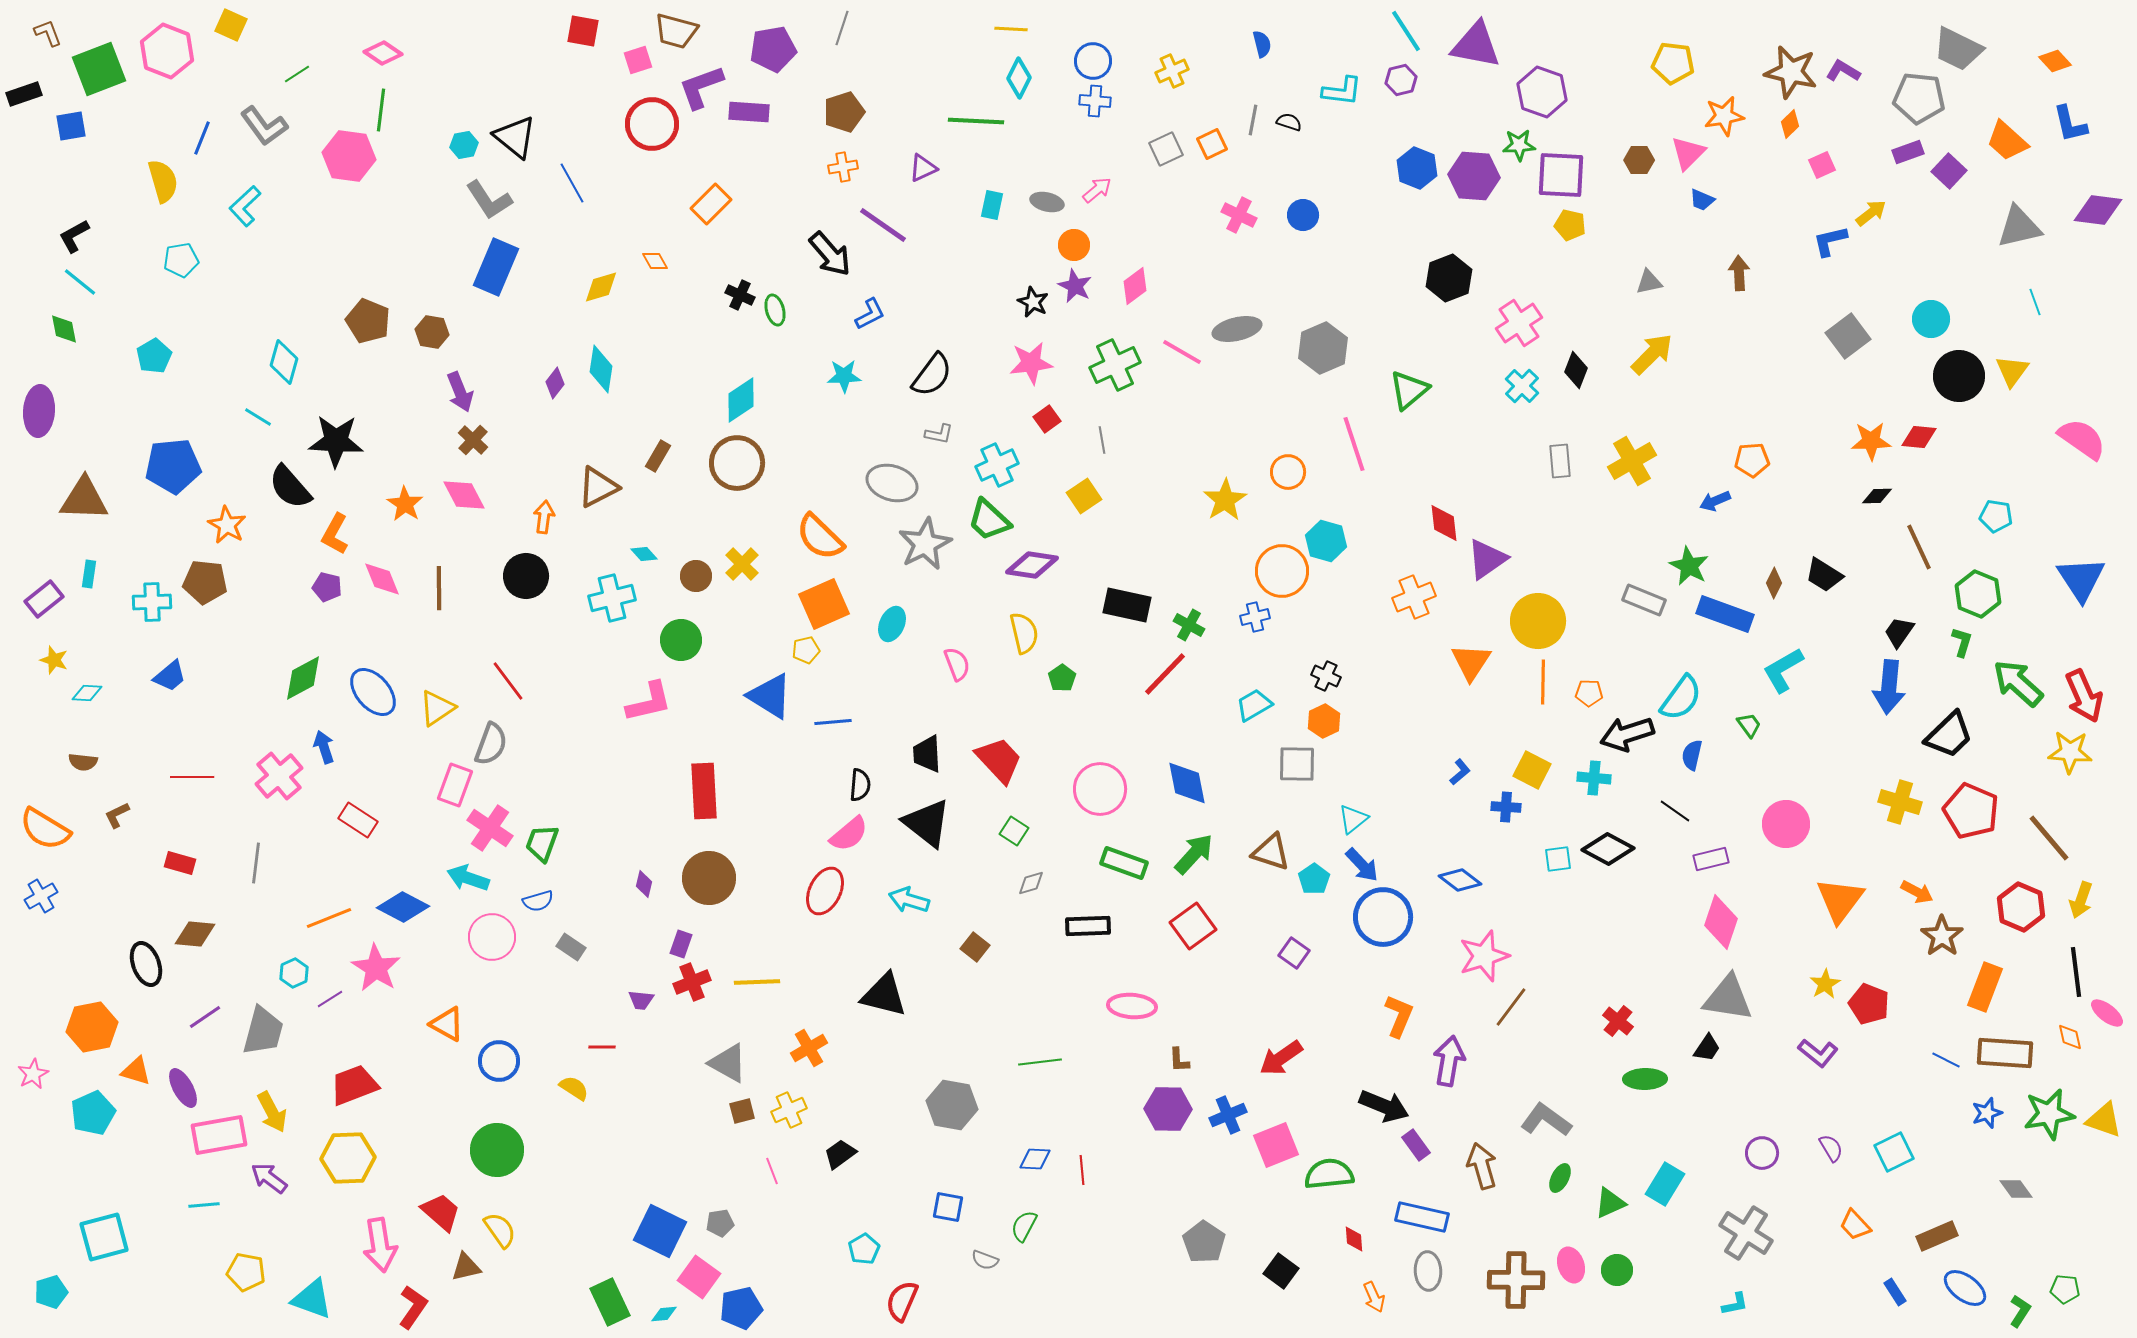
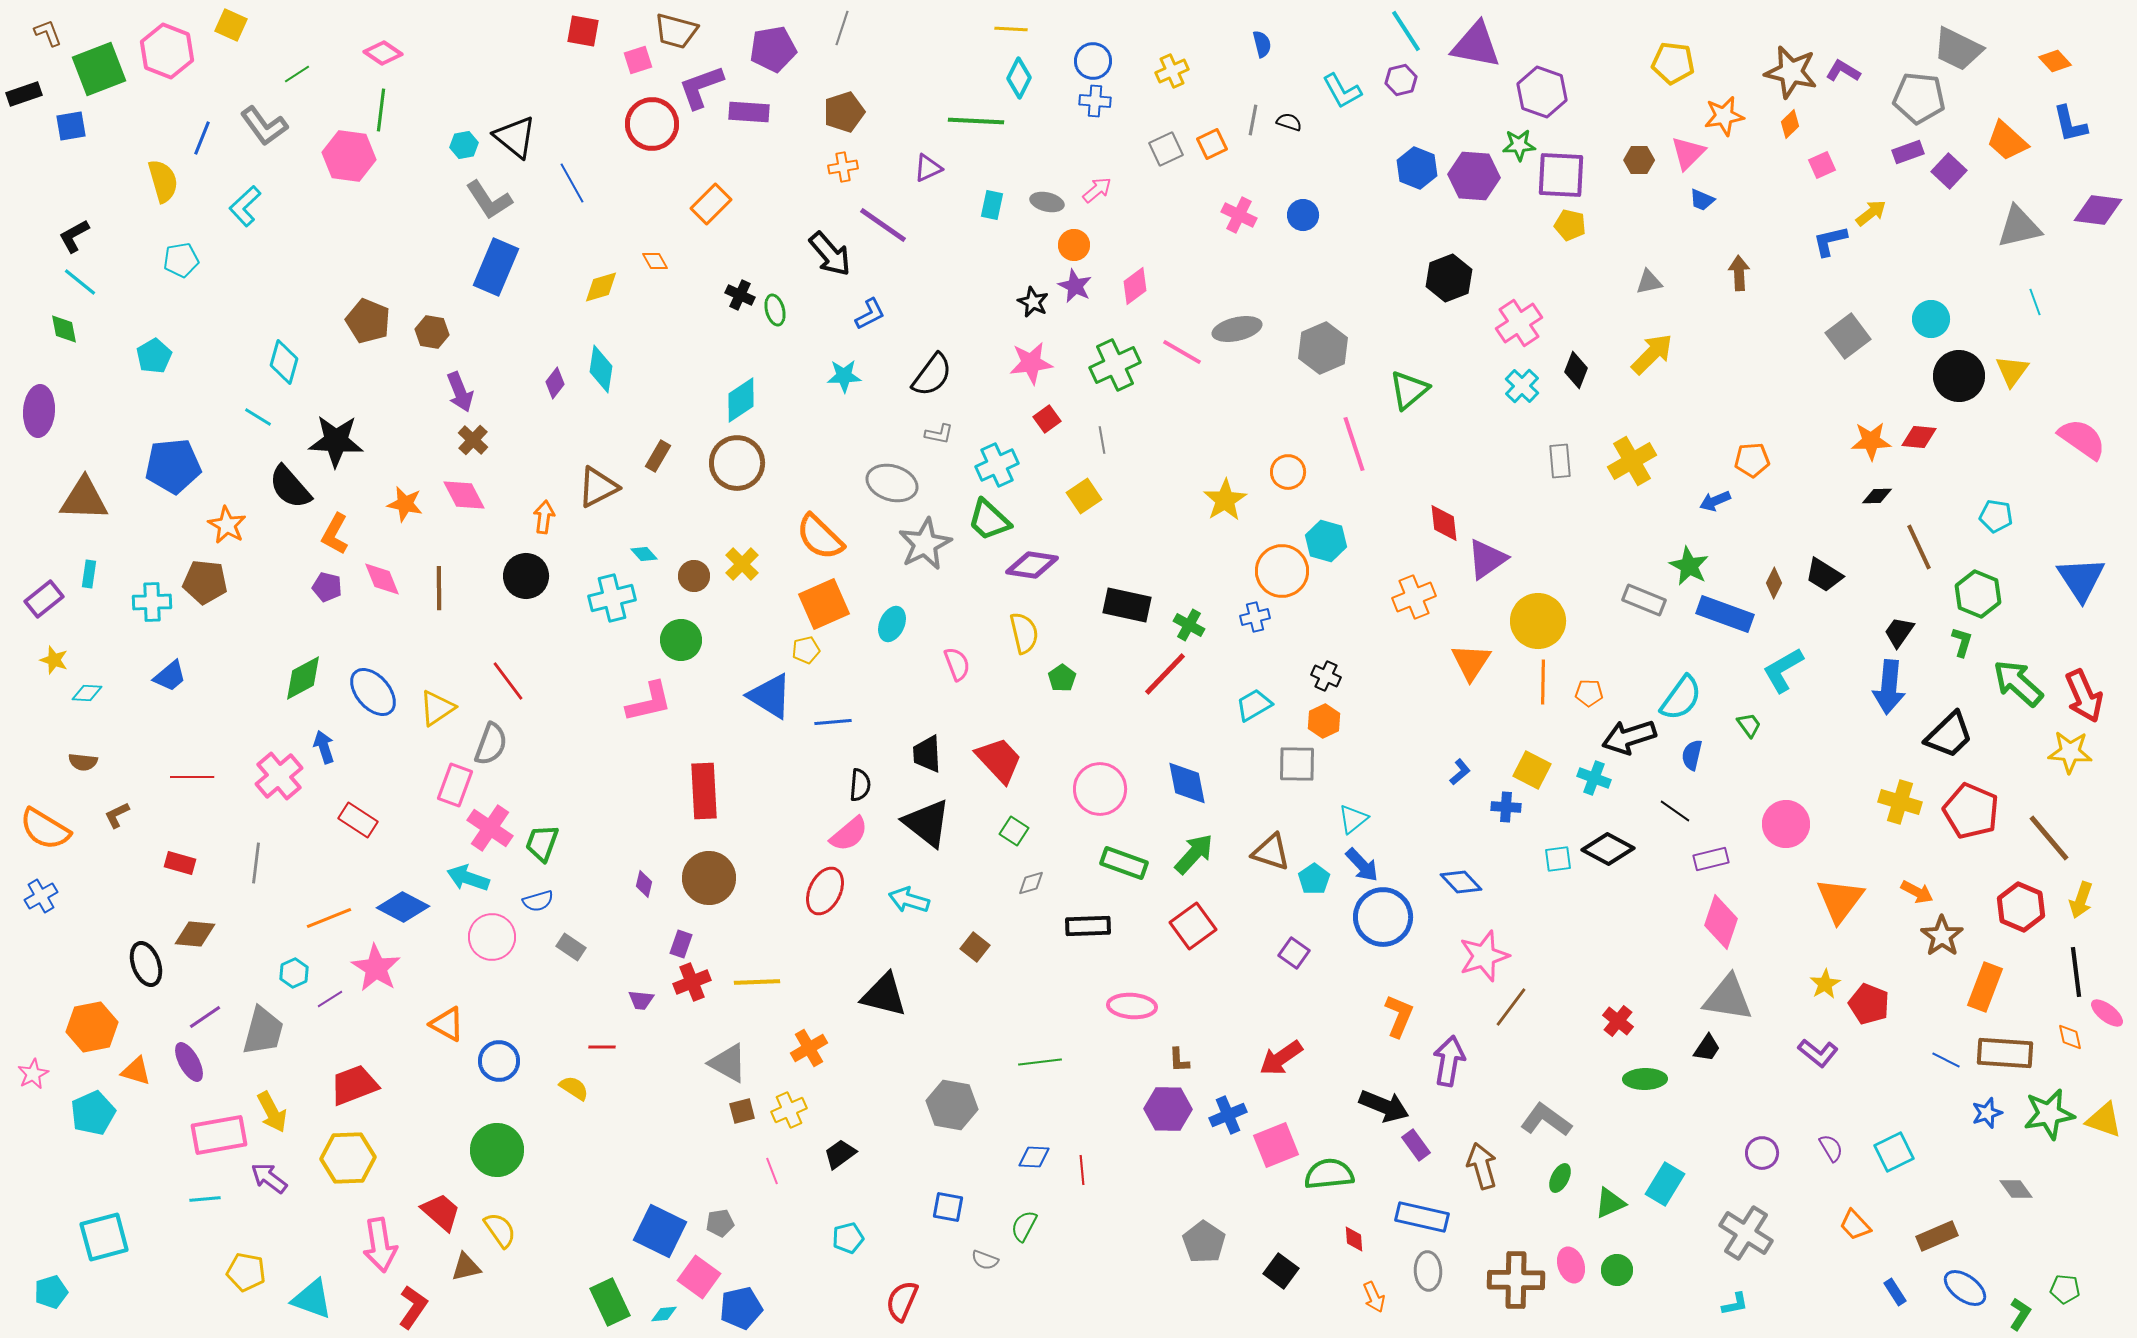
cyan L-shape at (1342, 91): rotated 54 degrees clockwise
purple triangle at (923, 168): moved 5 px right
orange star at (405, 504): rotated 21 degrees counterclockwise
brown circle at (696, 576): moved 2 px left
black arrow at (1627, 734): moved 2 px right, 3 px down
cyan cross at (1594, 778): rotated 16 degrees clockwise
blue diamond at (1460, 880): moved 1 px right, 2 px down; rotated 9 degrees clockwise
purple ellipse at (183, 1088): moved 6 px right, 26 px up
blue diamond at (1035, 1159): moved 1 px left, 2 px up
cyan line at (204, 1205): moved 1 px right, 6 px up
cyan pentagon at (864, 1249): moved 16 px left, 11 px up; rotated 16 degrees clockwise
green L-shape at (2020, 1311): moved 3 px down
